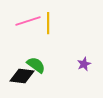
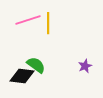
pink line: moved 1 px up
purple star: moved 1 px right, 2 px down
